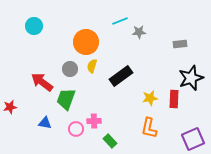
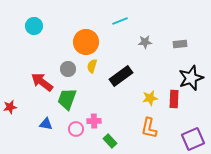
gray star: moved 6 px right, 10 px down
gray circle: moved 2 px left
green trapezoid: moved 1 px right
blue triangle: moved 1 px right, 1 px down
